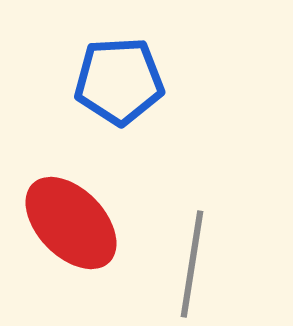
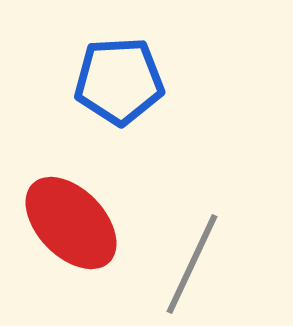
gray line: rotated 16 degrees clockwise
